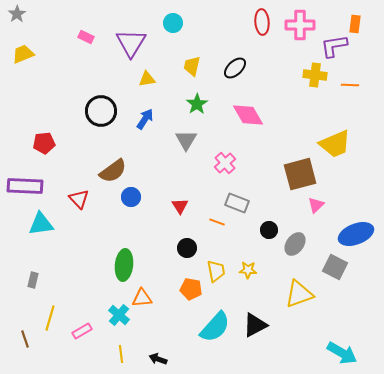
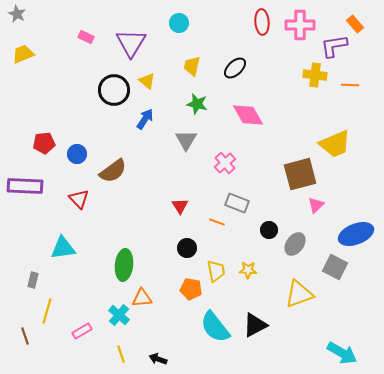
gray star at (17, 14): rotated 12 degrees counterclockwise
cyan circle at (173, 23): moved 6 px right
orange rectangle at (355, 24): rotated 48 degrees counterclockwise
yellow triangle at (147, 79): moved 2 px down; rotated 48 degrees clockwise
green star at (197, 104): rotated 25 degrees counterclockwise
black circle at (101, 111): moved 13 px right, 21 px up
blue circle at (131, 197): moved 54 px left, 43 px up
cyan triangle at (41, 224): moved 22 px right, 24 px down
yellow line at (50, 318): moved 3 px left, 7 px up
cyan semicircle at (215, 327): rotated 100 degrees clockwise
brown line at (25, 339): moved 3 px up
yellow line at (121, 354): rotated 12 degrees counterclockwise
